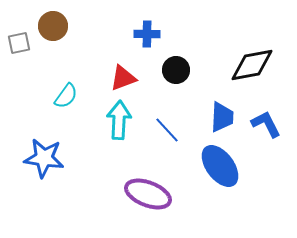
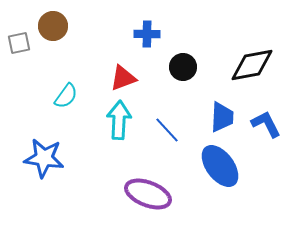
black circle: moved 7 px right, 3 px up
